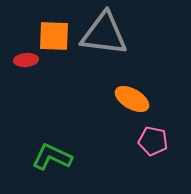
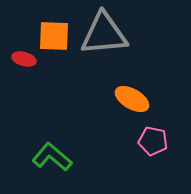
gray triangle: rotated 12 degrees counterclockwise
red ellipse: moved 2 px left, 1 px up; rotated 20 degrees clockwise
green L-shape: rotated 15 degrees clockwise
